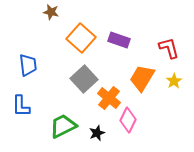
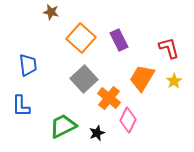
purple rectangle: rotated 45 degrees clockwise
